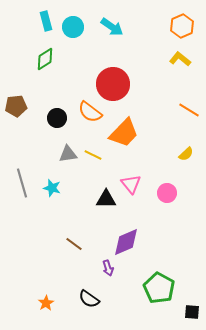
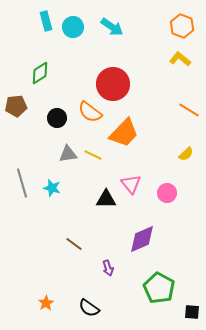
orange hexagon: rotated 15 degrees counterclockwise
green diamond: moved 5 px left, 14 px down
purple diamond: moved 16 px right, 3 px up
black semicircle: moved 9 px down
